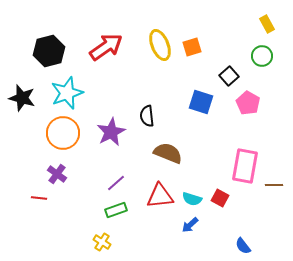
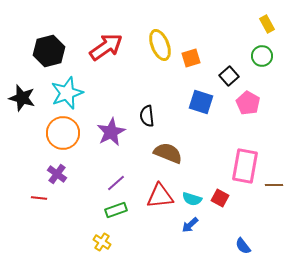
orange square: moved 1 px left, 11 px down
